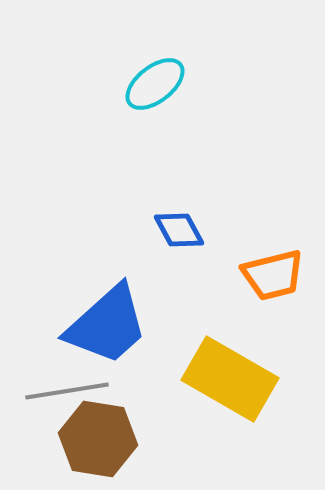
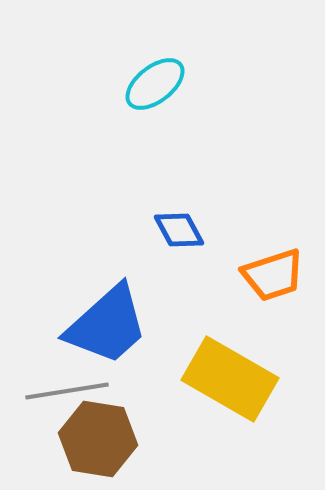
orange trapezoid: rotated 4 degrees counterclockwise
